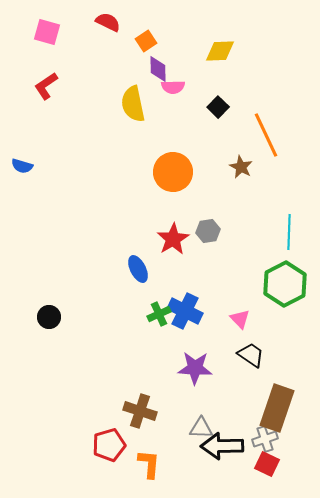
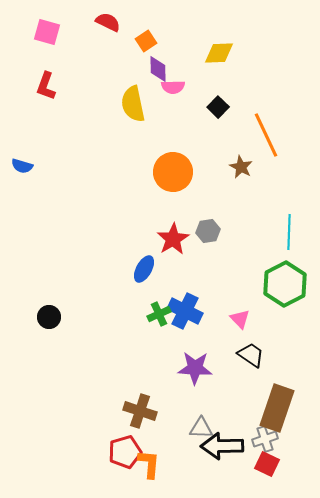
yellow diamond: moved 1 px left, 2 px down
red L-shape: rotated 36 degrees counterclockwise
blue ellipse: moved 6 px right; rotated 56 degrees clockwise
red pentagon: moved 16 px right, 7 px down
